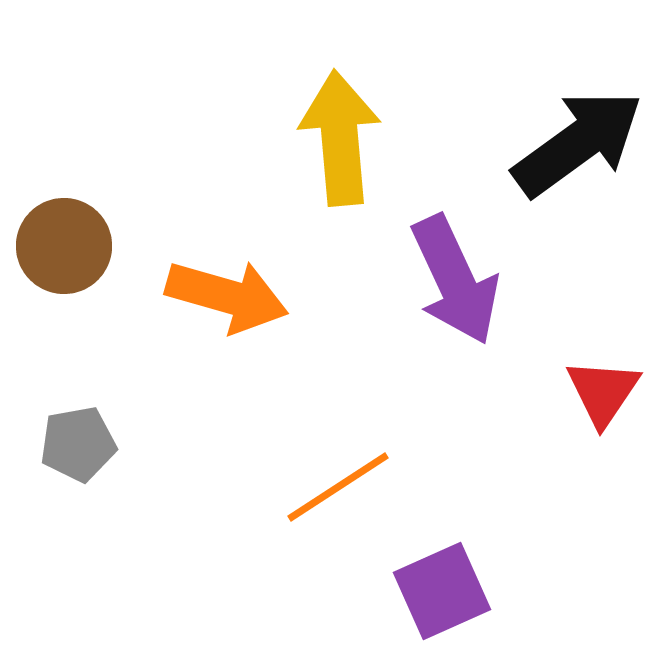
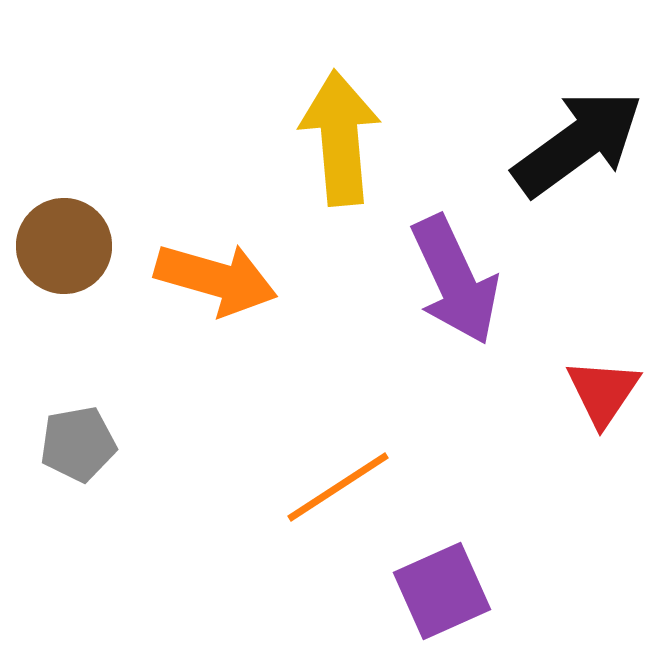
orange arrow: moved 11 px left, 17 px up
